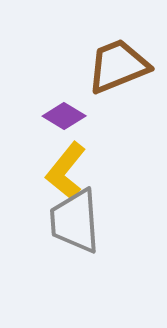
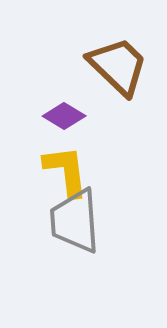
brown trapezoid: rotated 66 degrees clockwise
yellow L-shape: rotated 134 degrees clockwise
